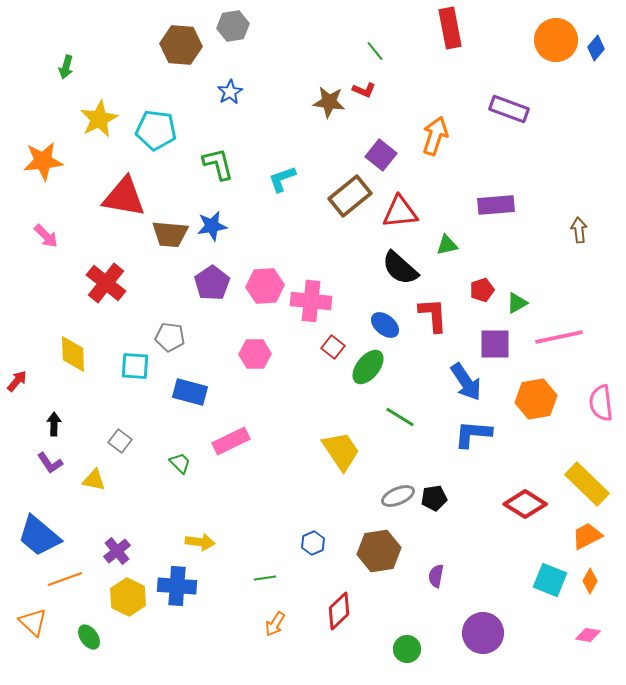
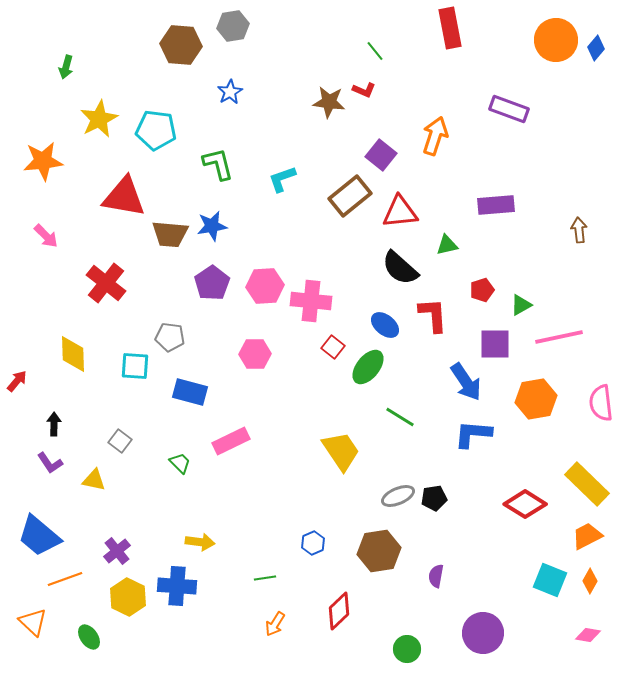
green triangle at (517, 303): moved 4 px right, 2 px down
